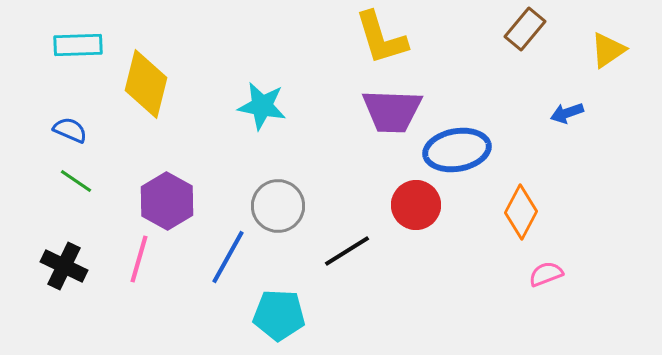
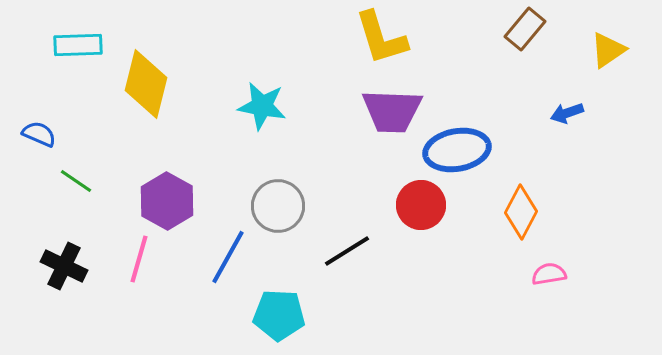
blue semicircle: moved 31 px left, 4 px down
red circle: moved 5 px right
pink semicircle: moved 3 px right; rotated 12 degrees clockwise
